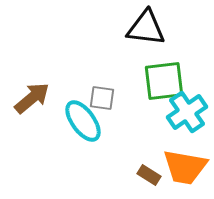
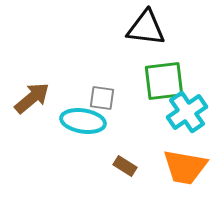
cyan ellipse: rotated 45 degrees counterclockwise
brown rectangle: moved 24 px left, 9 px up
